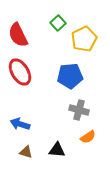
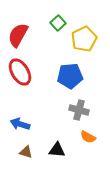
red semicircle: rotated 55 degrees clockwise
orange semicircle: rotated 63 degrees clockwise
